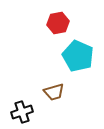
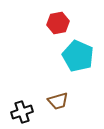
brown trapezoid: moved 4 px right, 9 px down
